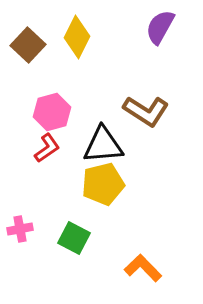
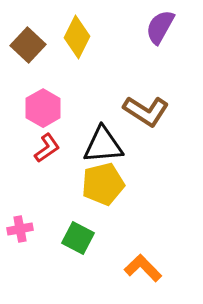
pink hexagon: moved 9 px left, 4 px up; rotated 15 degrees counterclockwise
green square: moved 4 px right
